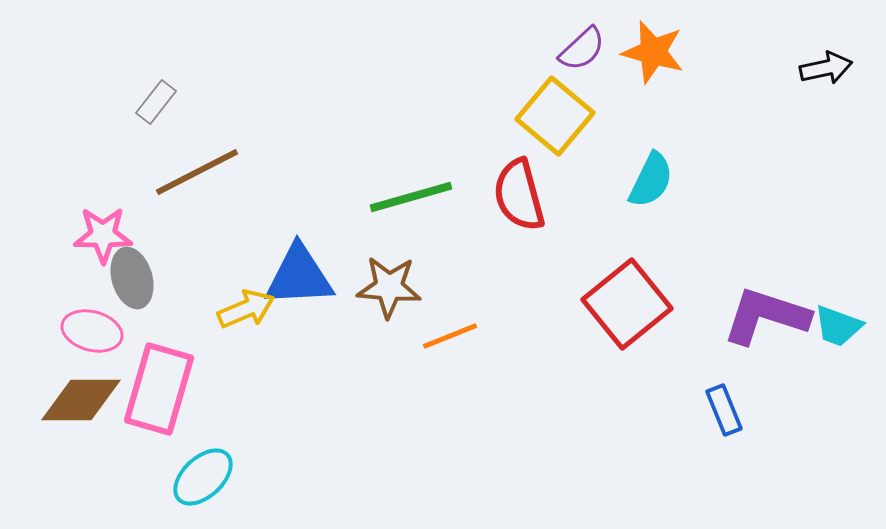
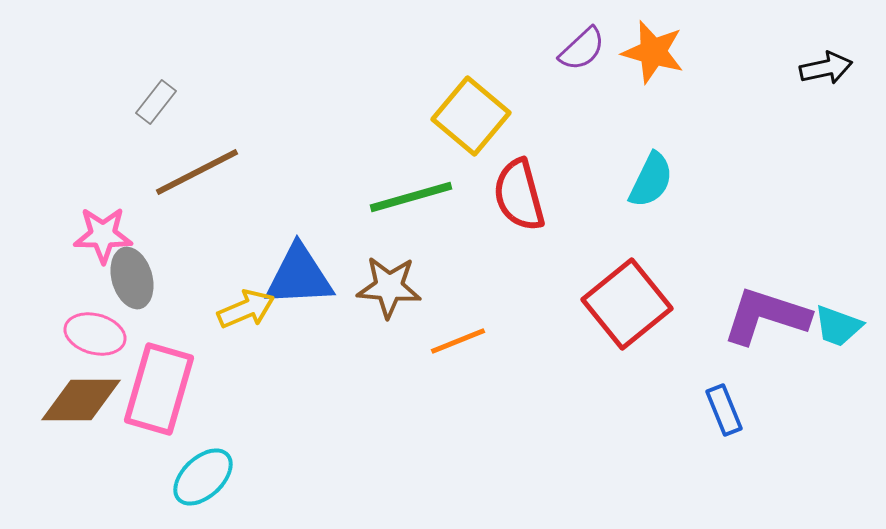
yellow square: moved 84 px left
pink ellipse: moved 3 px right, 3 px down
orange line: moved 8 px right, 5 px down
